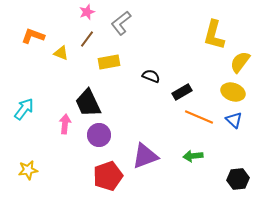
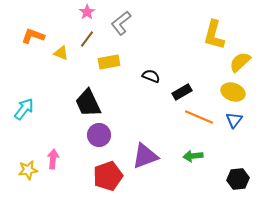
pink star: rotated 14 degrees counterclockwise
yellow semicircle: rotated 10 degrees clockwise
blue triangle: rotated 24 degrees clockwise
pink arrow: moved 12 px left, 35 px down
